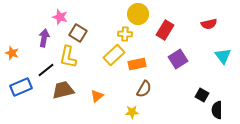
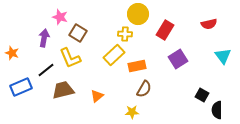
yellow L-shape: moved 2 px right, 1 px down; rotated 35 degrees counterclockwise
orange rectangle: moved 2 px down
